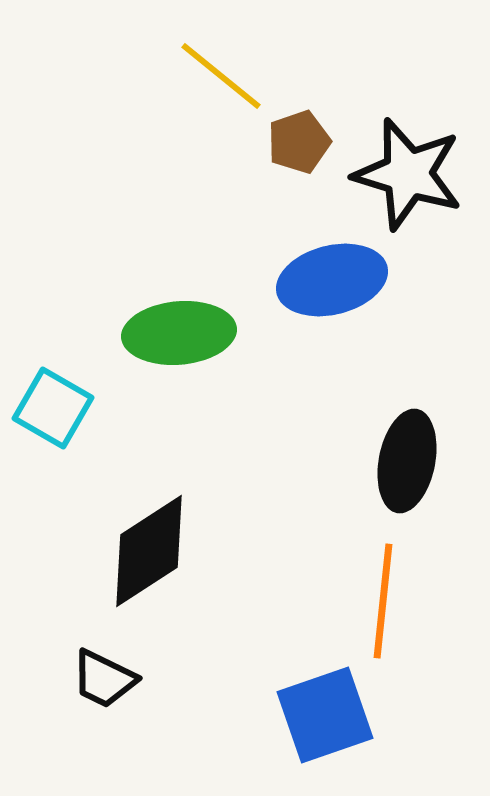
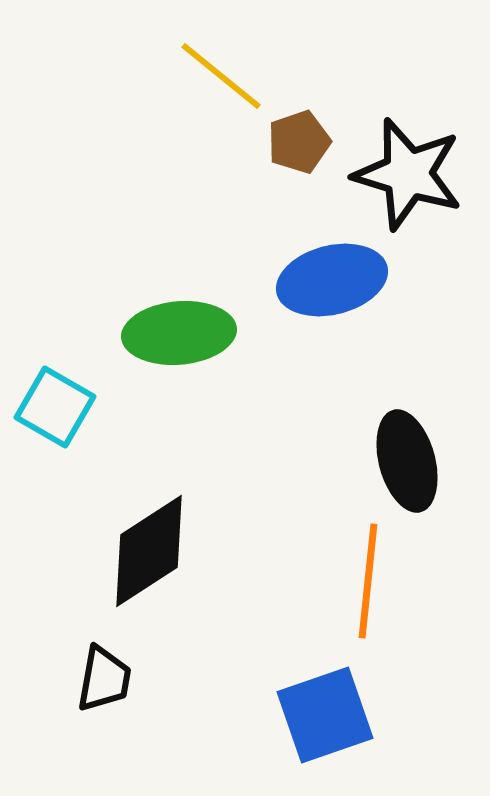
cyan square: moved 2 px right, 1 px up
black ellipse: rotated 26 degrees counterclockwise
orange line: moved 15 px left, 20 px up
black trapezoid: rotated 106 degrees counterclockwise
